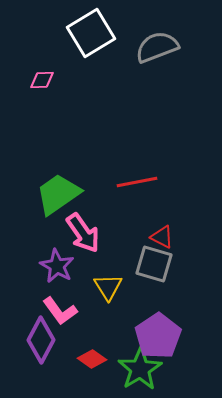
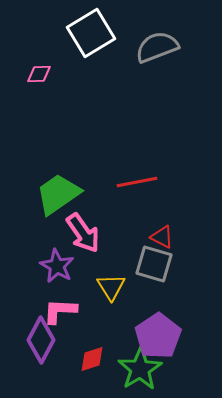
pink diamond: moved 3 px left, 6 px up
yellow triangle: moved 3 px right
pink L-shape: rotated 129 degrees clockwise
red diamond: rotated 52 degrees counterclockwise
